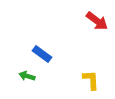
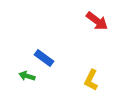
blue rectangle: moved 2 px right, 4 px down
yellow L-shape: rotated 150 degrees counterclockwise
